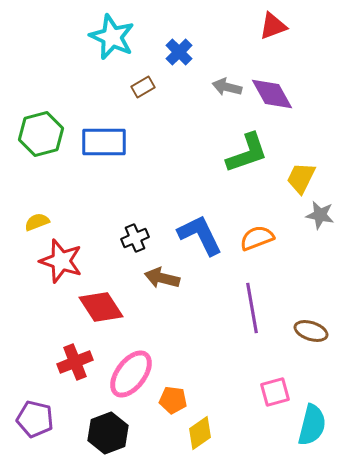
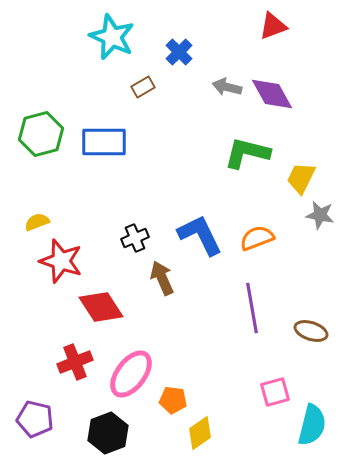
green L-shape: rotated 147 degrees counterclockwise
brown arrow: rotated 52 degrees clockwise
